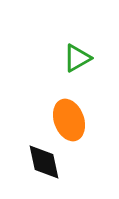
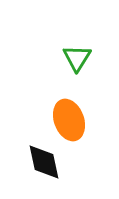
green triangle: rotated 28 degrees counterclockwise
